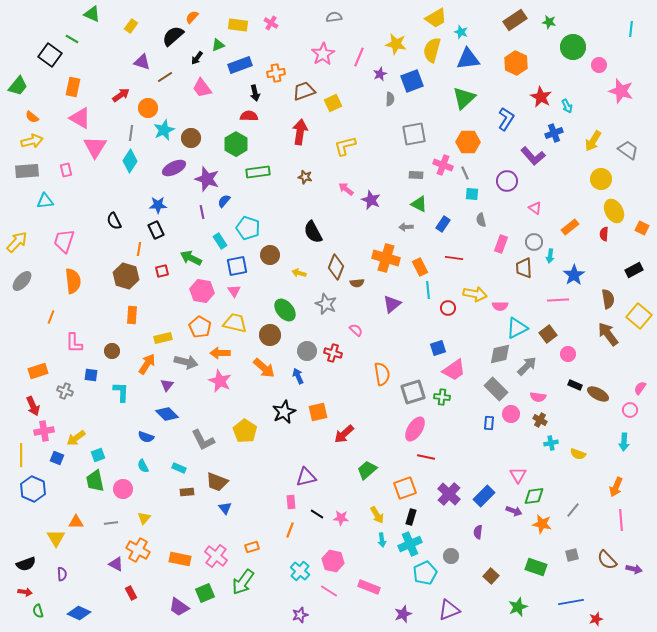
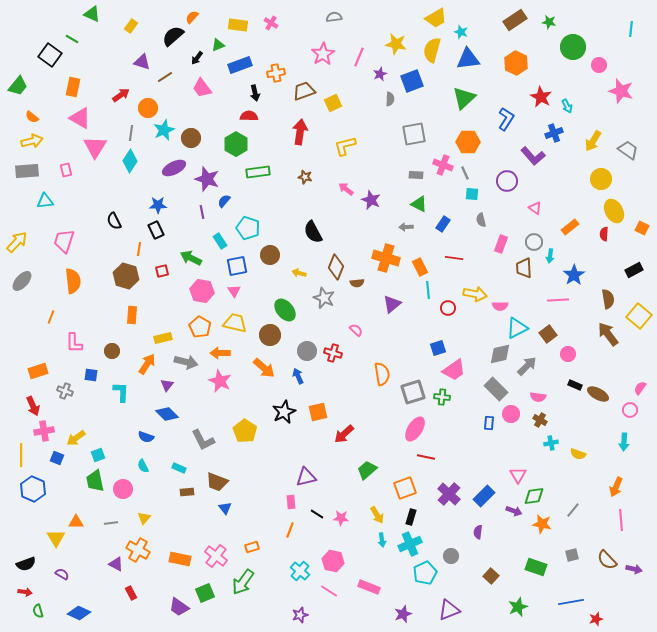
gray star at (326, 304): moved 2 px left, 6 px up
purple semicircle at (62, 574): rotated 56 degrees counterclockwise
